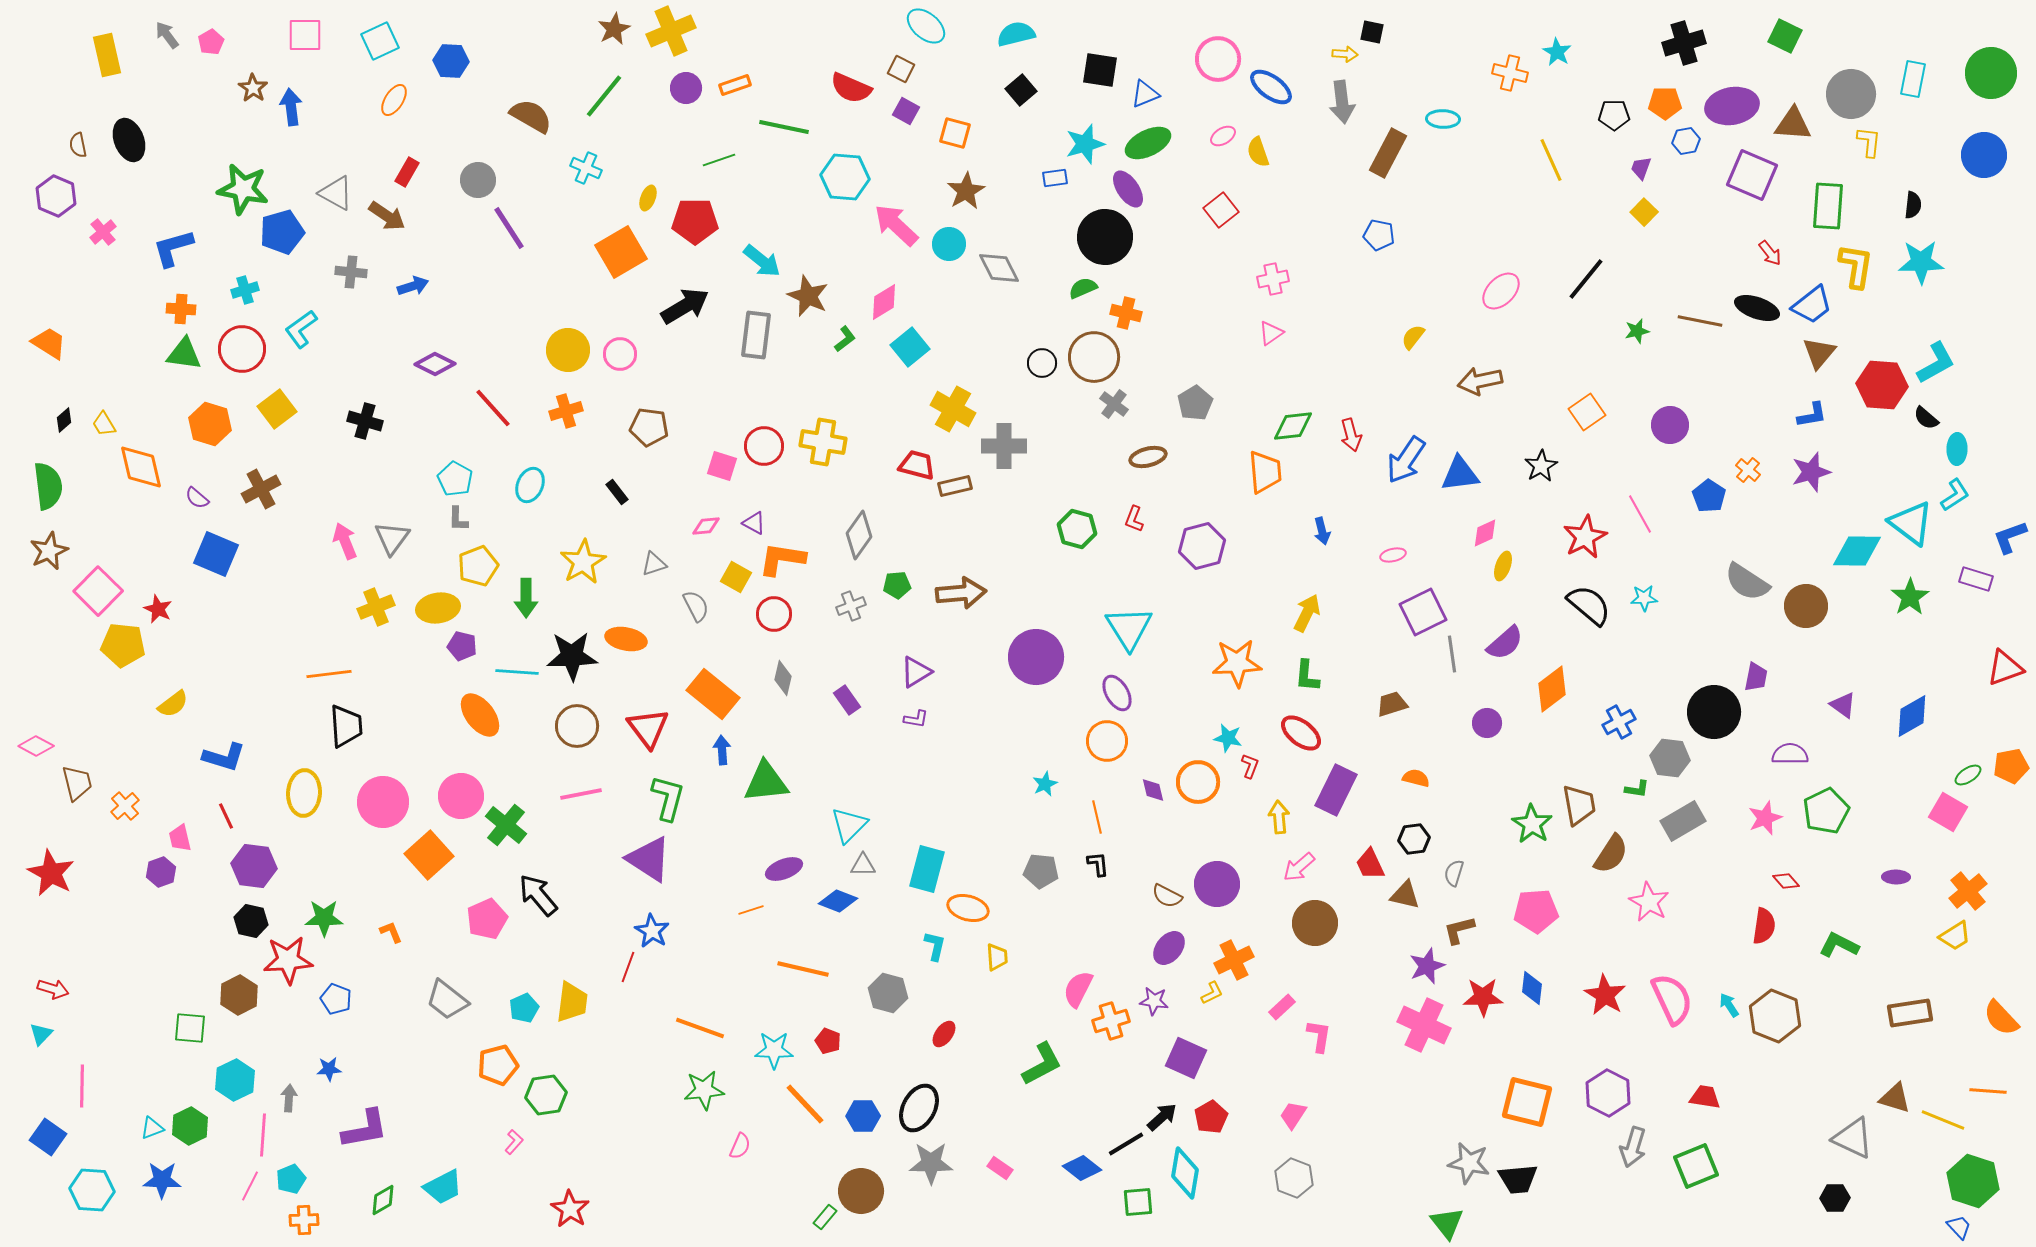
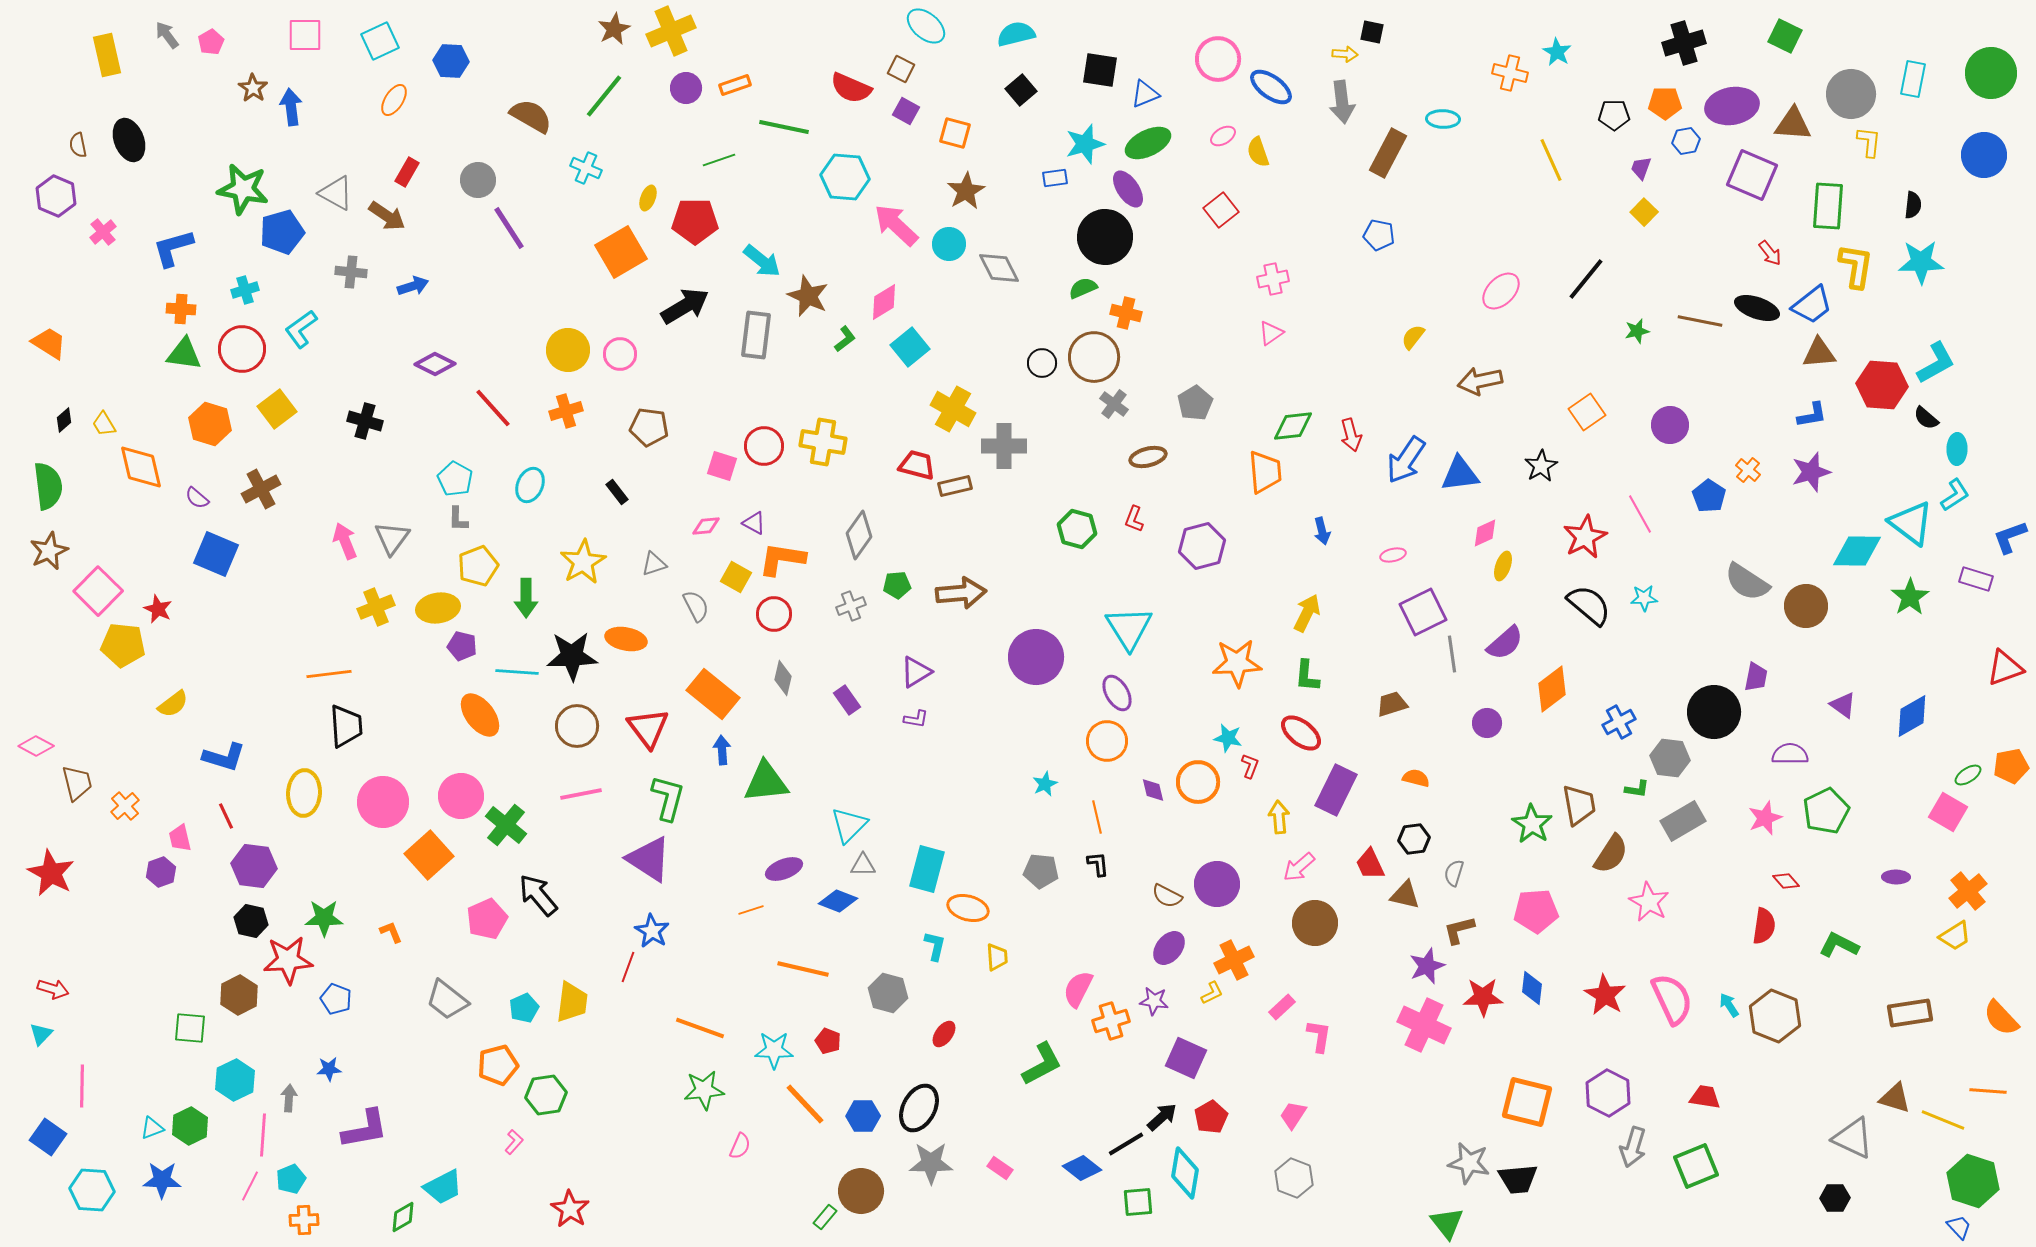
brown triangle at (1819, 353): rotated 45 degrees clockwise
green diamond at (383, 1200): moved 20 px right, 17 px down
